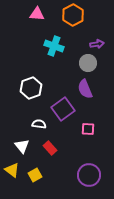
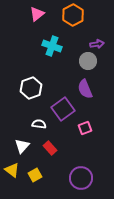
pink triangle: rotated 42 degrees counterclockwise
cyan cross: moved 2 px left
gray circle: moved 2 px up
pink square: moved 3 px left, 1 px up; rotated 24 degrees counterclockwise
white triangle: rotated 21 degrees clockwise
purple circle: moved 8 px left, 3 px down
